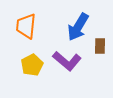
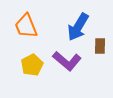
orange trapezoid: rotated 28 degrees counterclockwise
